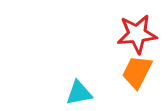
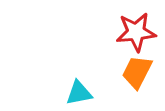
red star: moved 1 px left, 2 px up
